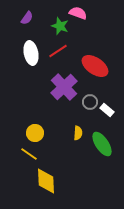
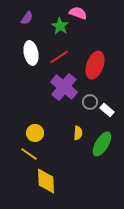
green star: rotated 12 degrees clockwise
red line: moved 1 px right, 6 px down
red ellipse: moved 1 px up; rotated 76 degrees clockwise
purple cross: rotated 8 degrees counterclockwise
green ellipse: rotated 65 degrees clockwise
